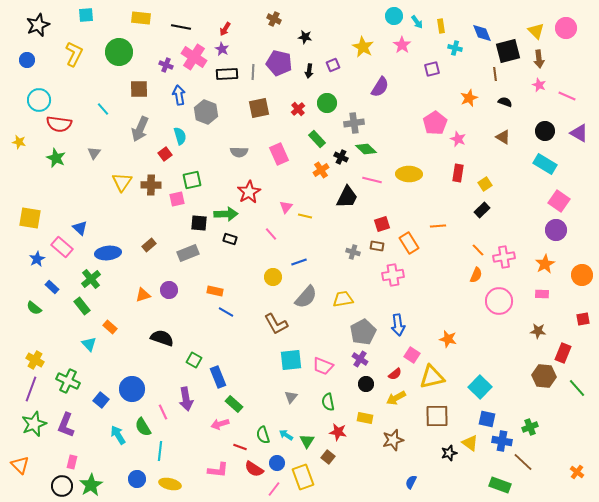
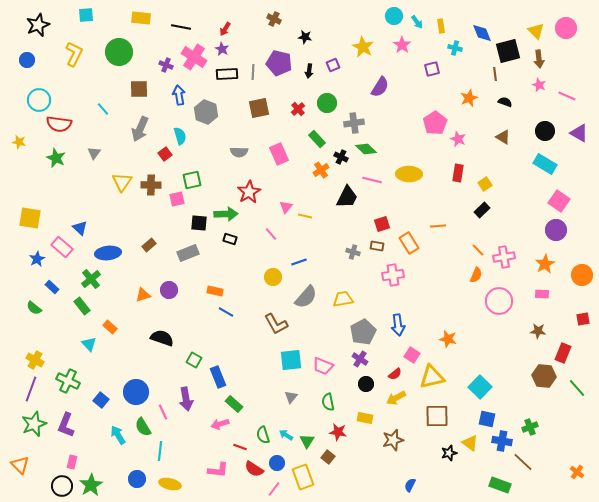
blue circle at (132, 389): moved 4 px right, 3 px down
blue semicircle at (411, 482): moved 1 px left, 3 px down
